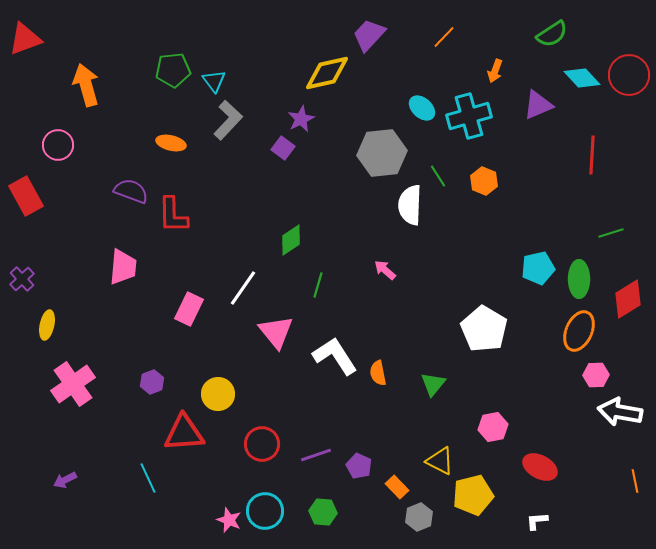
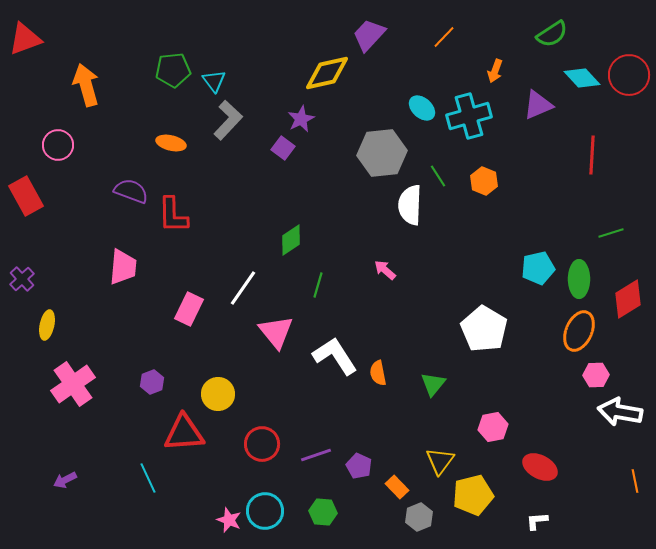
yellow triangle at (440, 461): rotated 40 degrees clockwise
